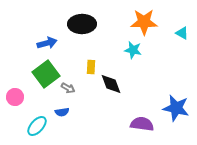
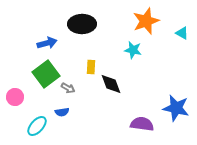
orange star: moved 2 px right, 1 px up; rotated 20 degrees counterclockwise
